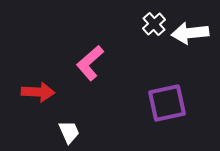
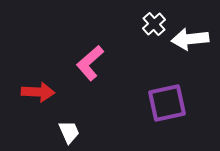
white arrow: moved 6 px down
